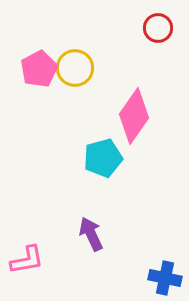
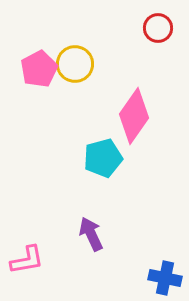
yellow circle: moved 4 px up
